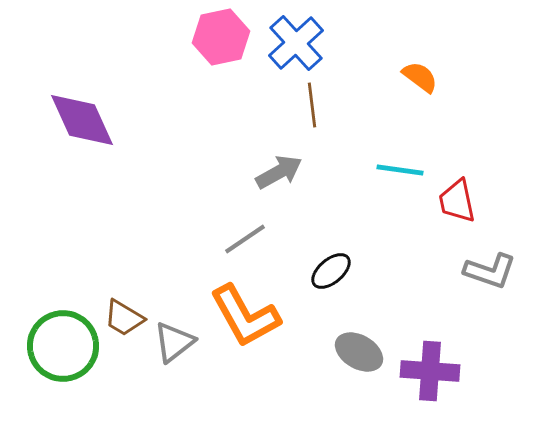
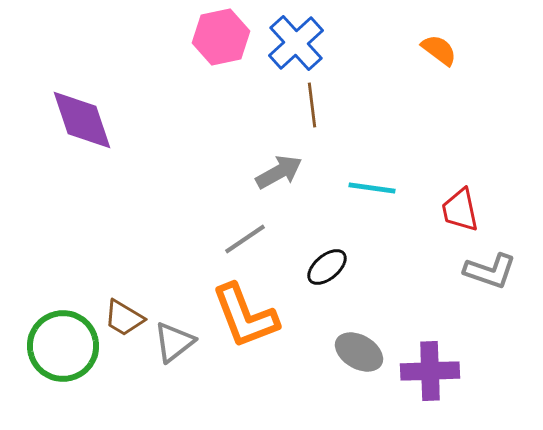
orange semicircle: moved 19 px right, 27 px up
purple diamond: rotated 6 degrees clockwise
cyan line: moved 28 px left, 18 px down
red trapezoid: moved 3 px right, 9 px down
black ellipse: moved 4 px left, 4 px up
orange L-shape: rotated 8 degrees clockwise
purple cross: rotated 6 degrees counterclockwise
